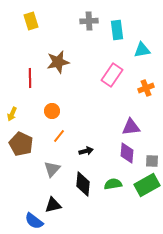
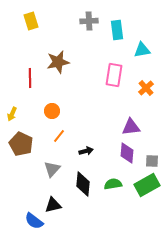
pink rectangle: moved 2 px right; rotated 25 degrees counterclockwise
orange cross: rotated 21 degrees counterclockwise
